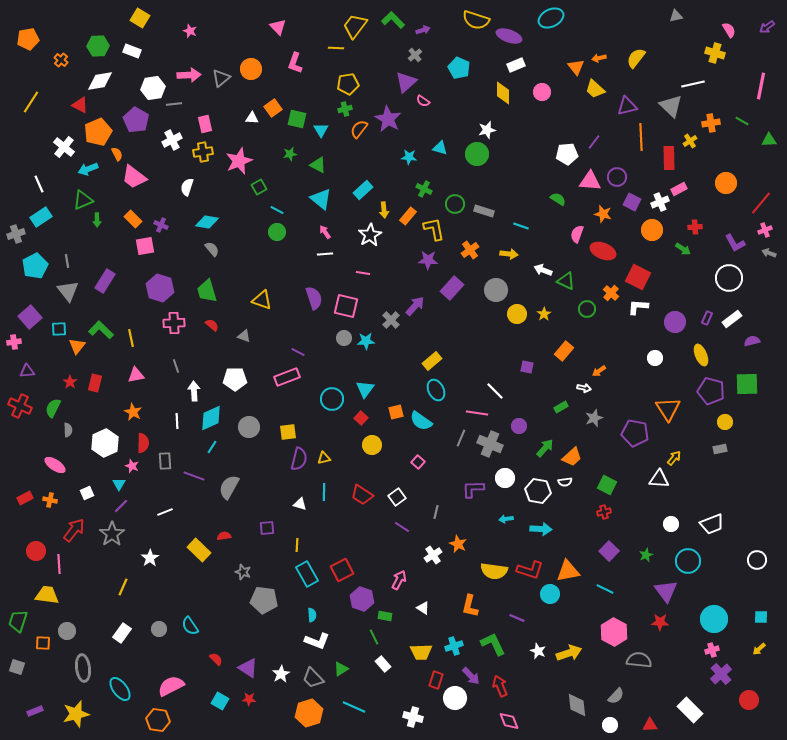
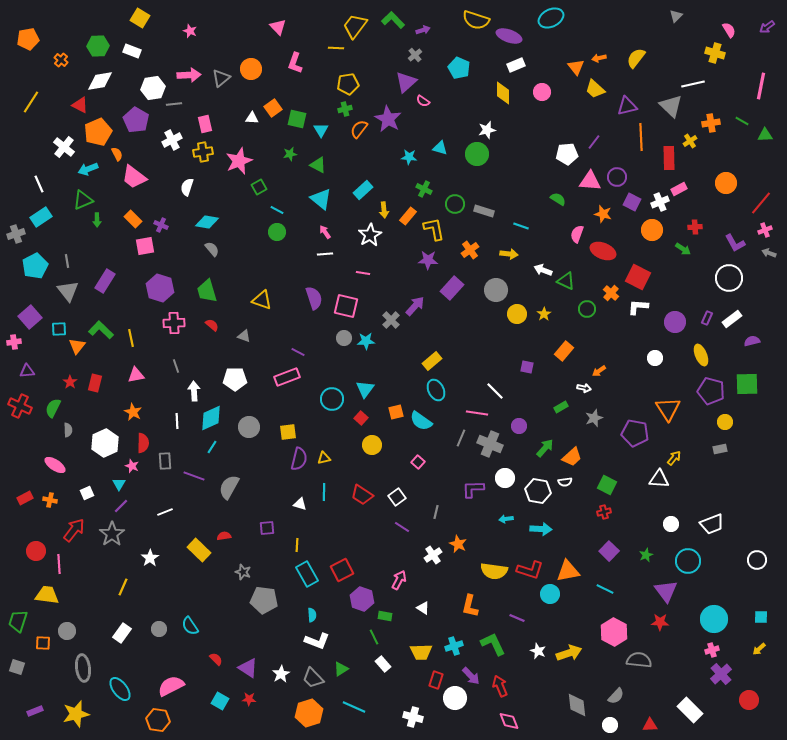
gray triangle at (676, 16): rotated 32 degrees counterclockwise
green triangle at (769, 140): moved 4 px left, 5 px up
